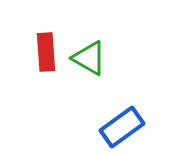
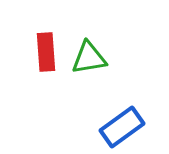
green triangle: rotated 39 degrees counterclockwise
